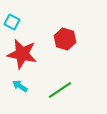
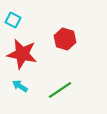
cyan square: moved 1 px right, 2 px up
